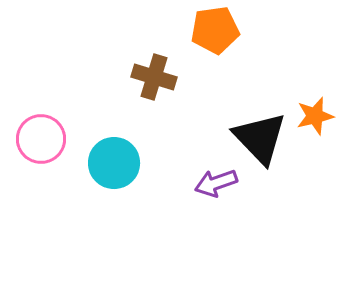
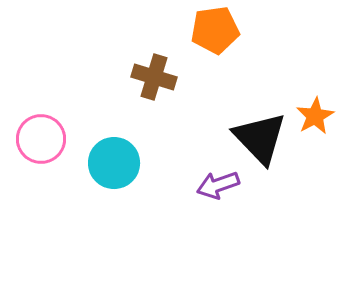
orange star: rotated 15 degrees counterclockwise
purple arrow: moved 2 px right, 2 px down
